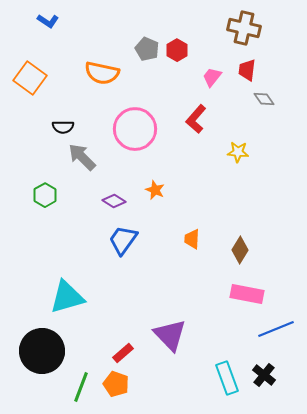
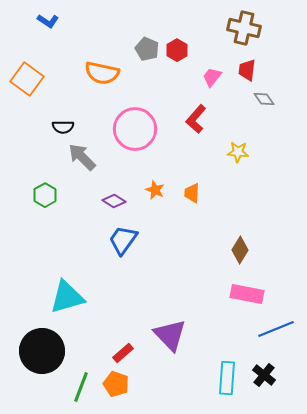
orange square: moved 3 px left, 1 px down
orange trapezoid: moved 46 px up
cyan rectangle: rotated 24 degrees clockwise
